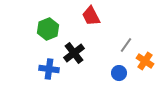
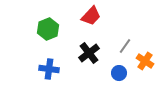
red trapezoid: rotated 110 degrees counterclockwise
gray line: moved 1 px left, 1 px down
black cross: moved 15 px right
